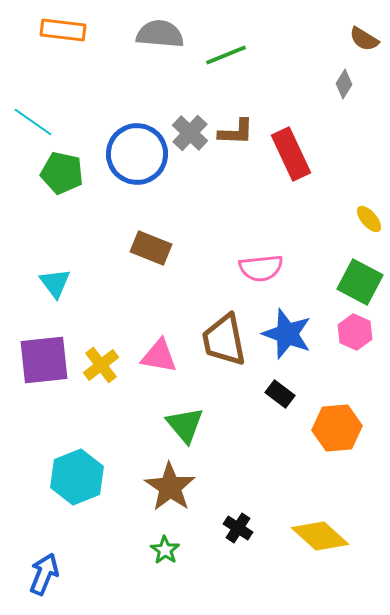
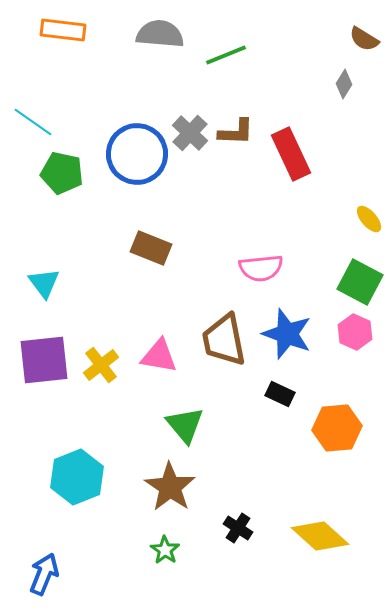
cyan triangle: moved 11 px left
black rectangle: rotated 12 degrees counterclockwise
